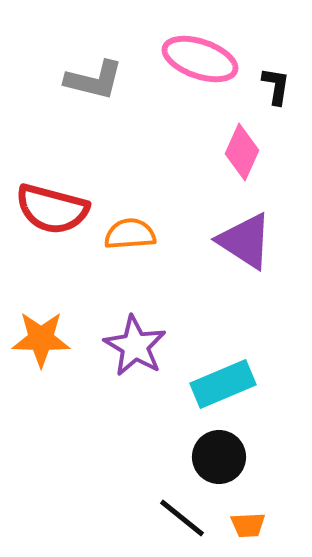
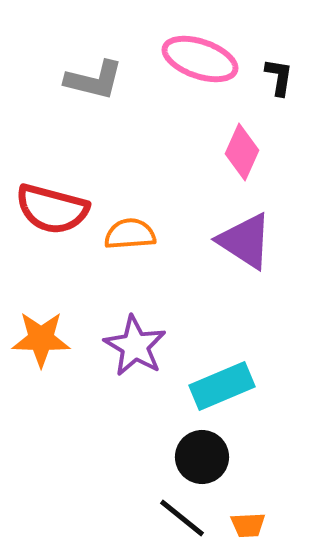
black L-shape: moved 3 px right, 9 px up
cyan rectangle: moved 1 px left, 2 px down
black circle: moved 17 px left
